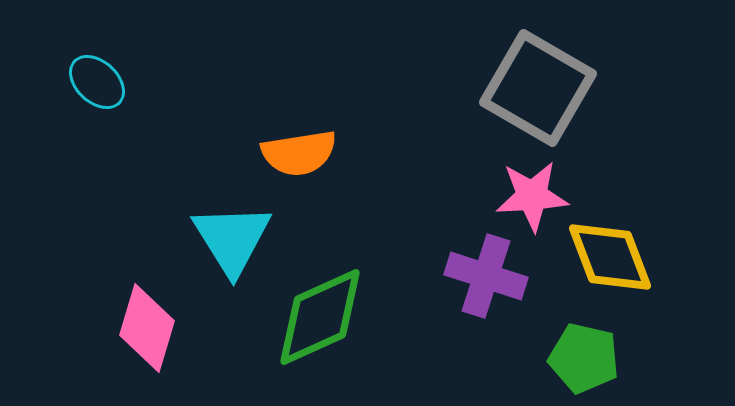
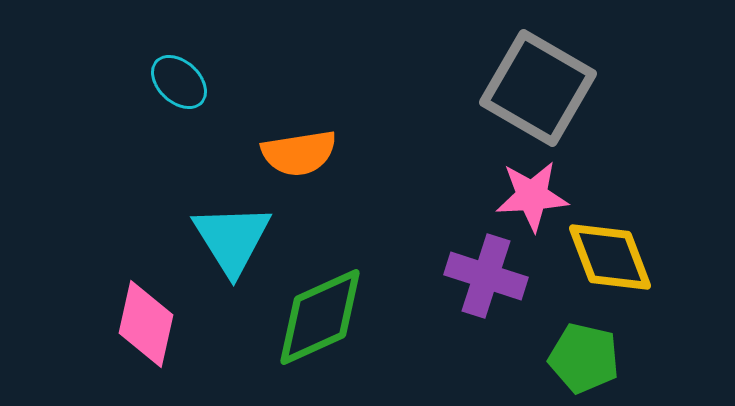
cyan ellipse: moved 82 px right
pink diamond: moved 1 px left, 4 px up; rotated 4 degrees counterclockwise
